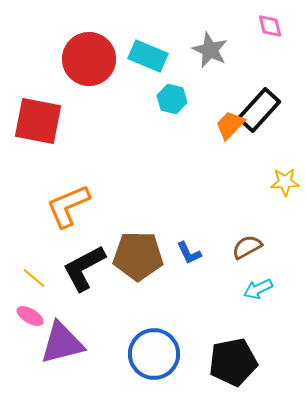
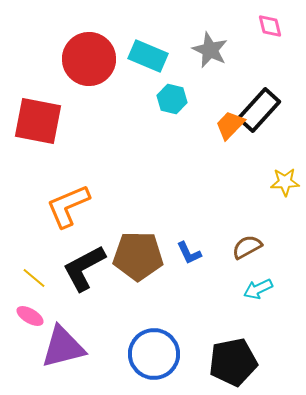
purple triangle: moved 1 px right, 4 px down
